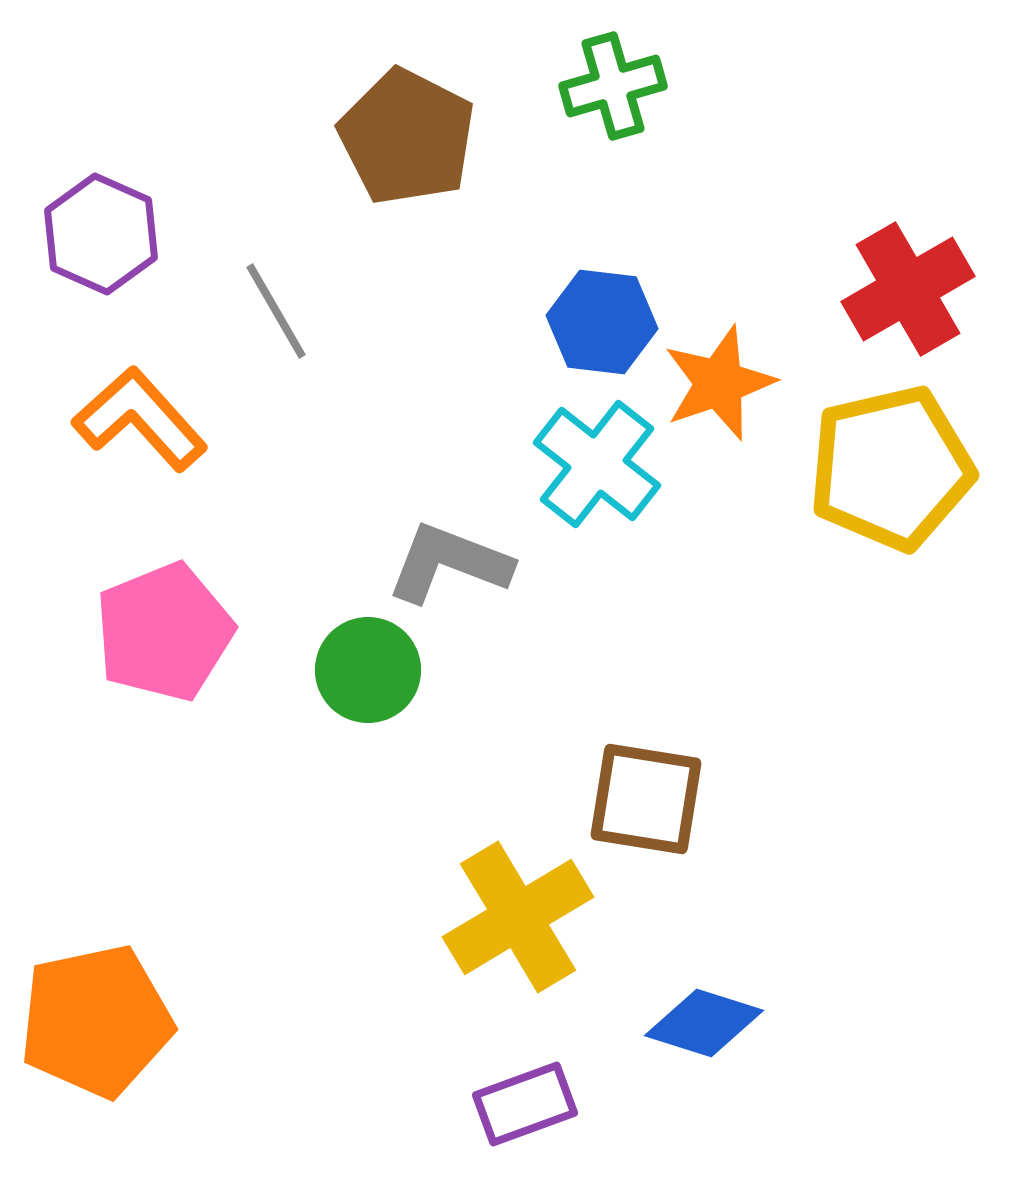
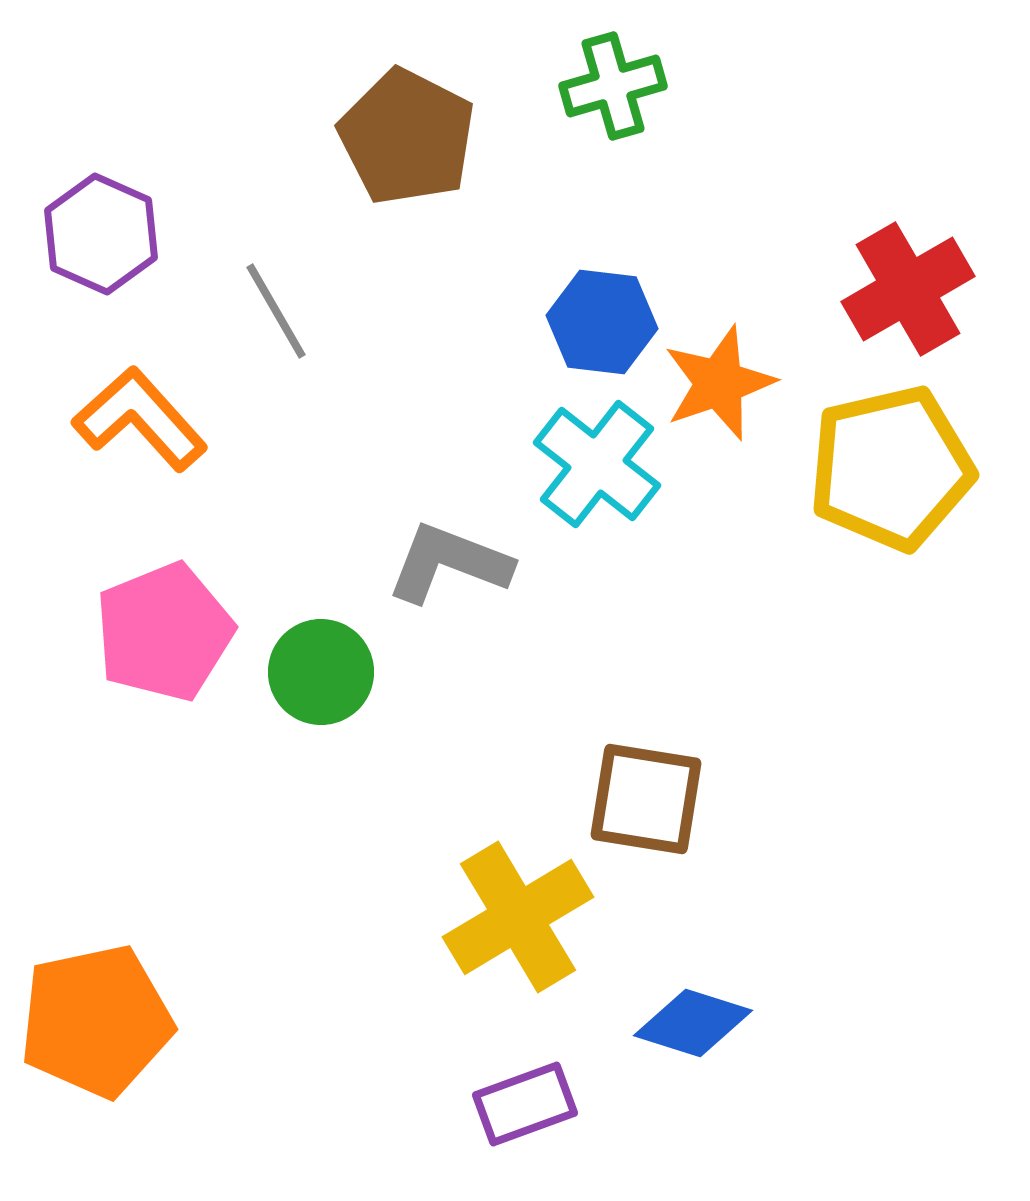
green circle: moved 47 px left, 2 px down
blue diamond: moved 11 px left
